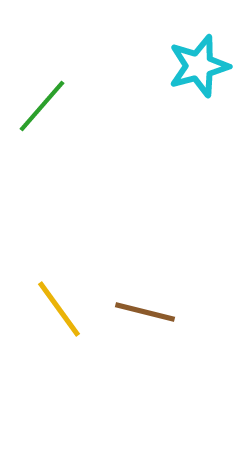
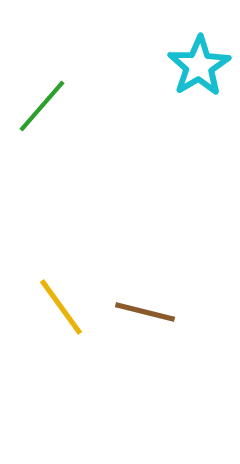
cyan star: rotated 16 degrees counterclockwise
yellow line: moved 2 px right, 2 px up
